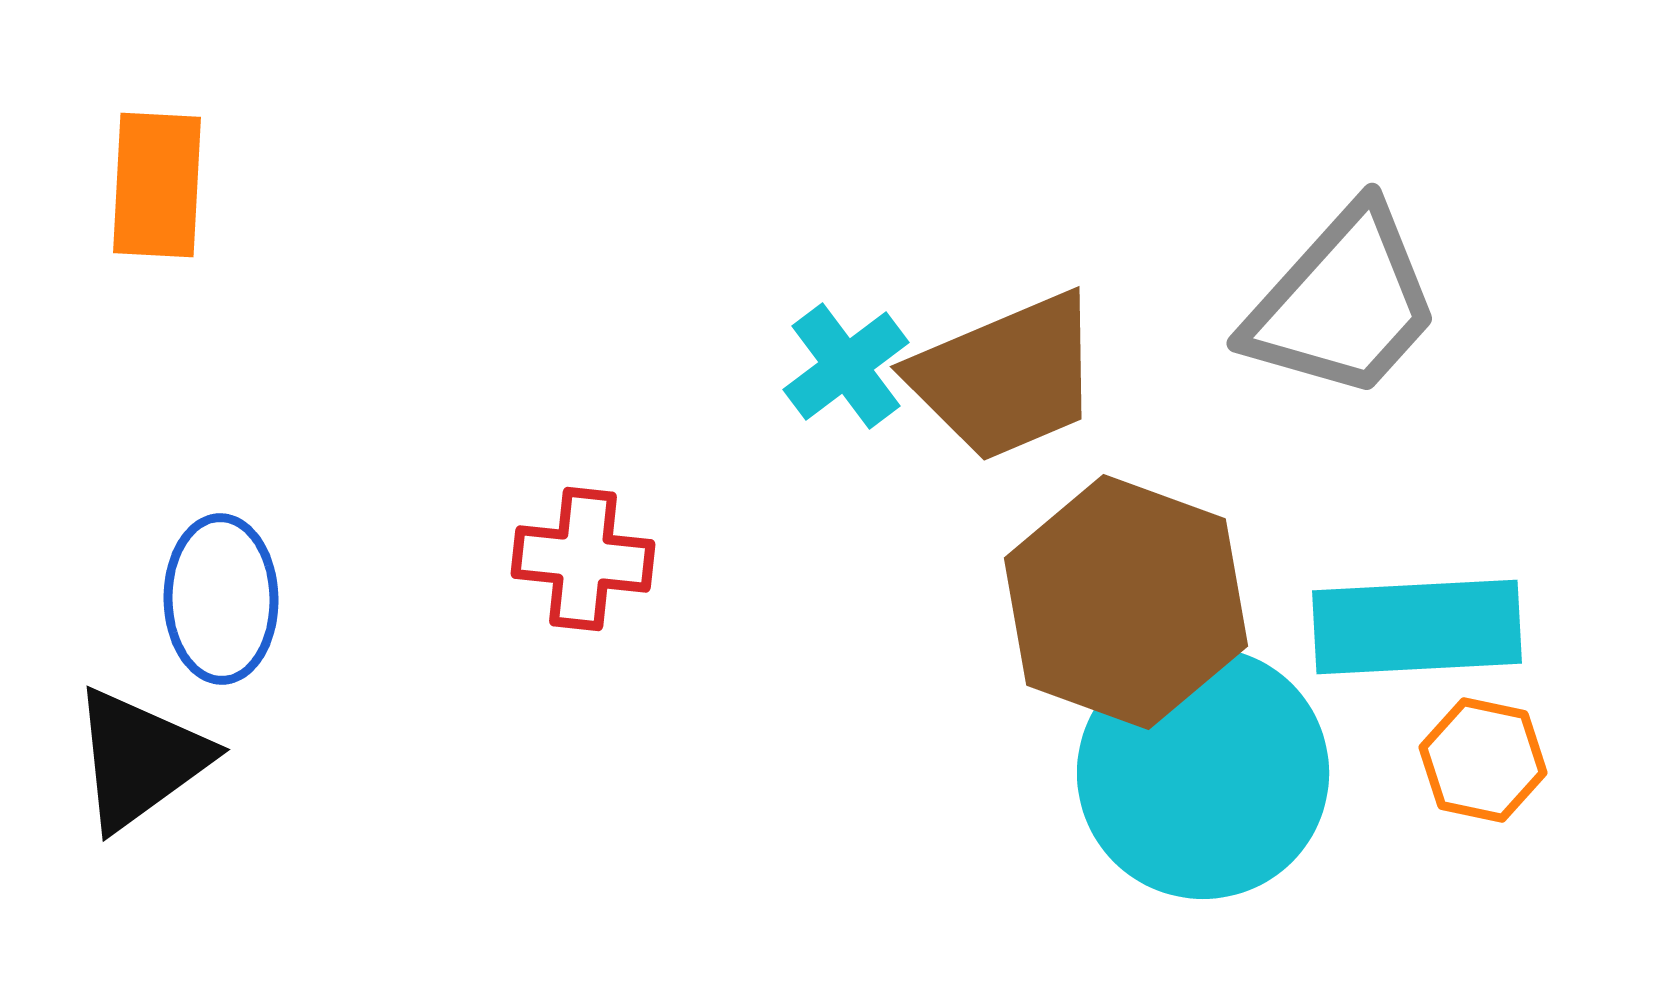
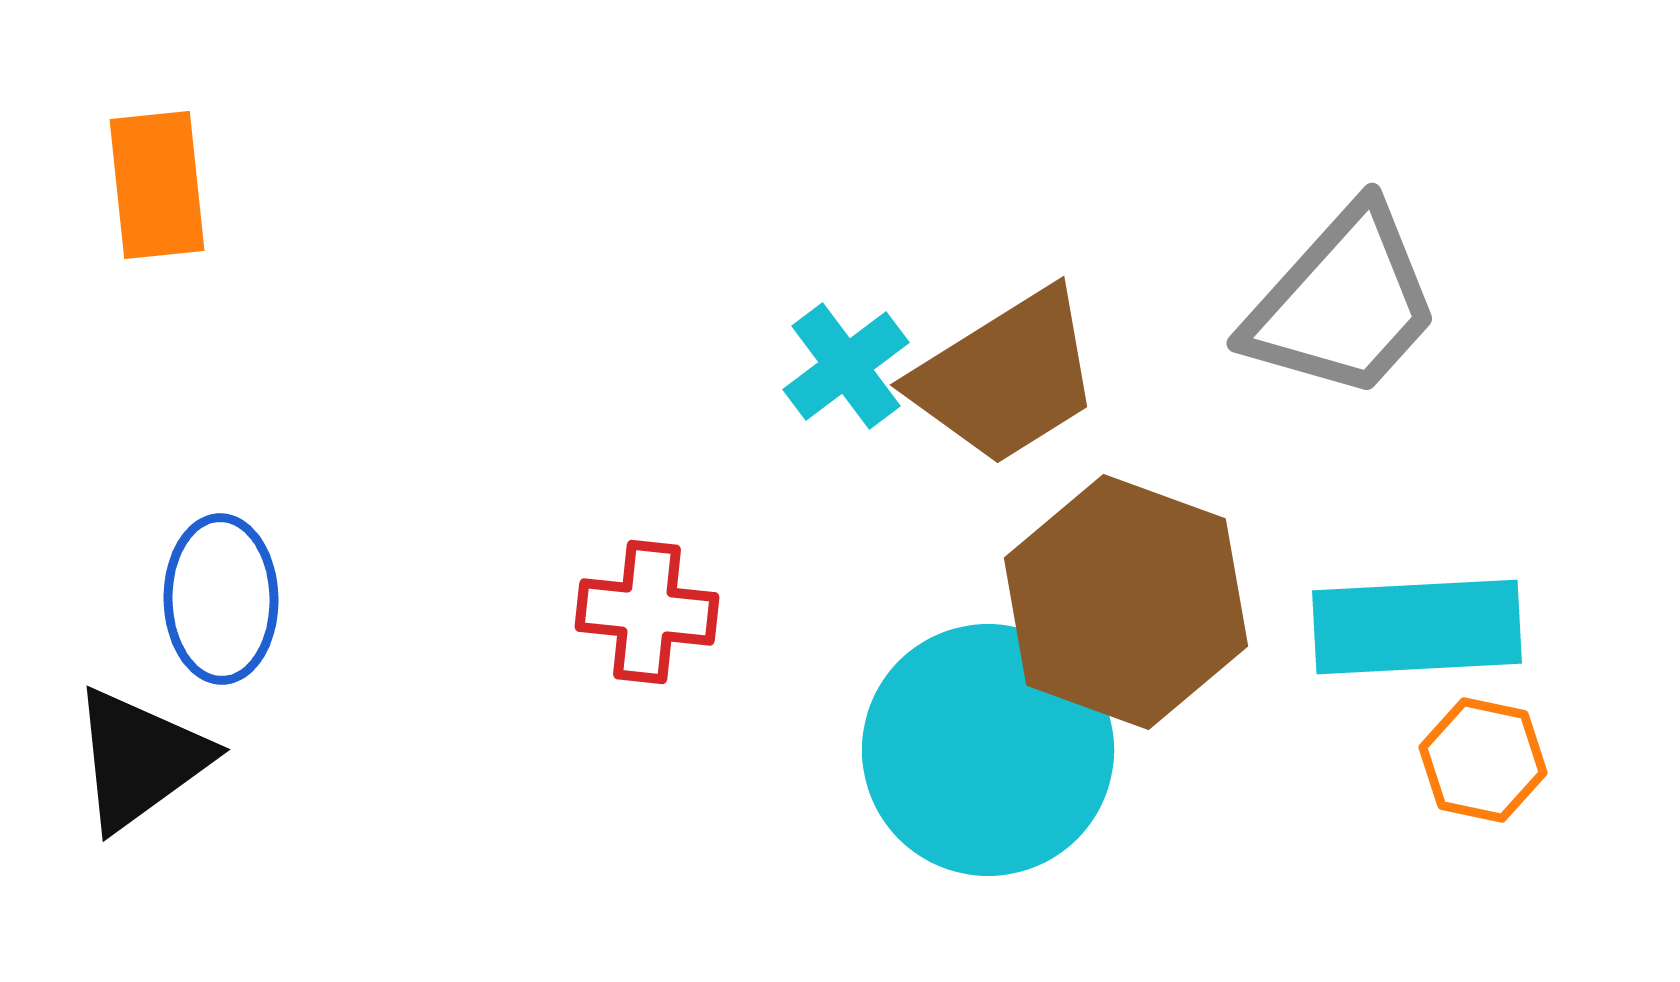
orange rectangle: rotated 9 degrees counterclockwise
brown trapezoid: rotated 9 degrees counterclockwise
red cross: moved 64 px right, 53 px down
cyan circle: moved 215 px left, 23 px up
